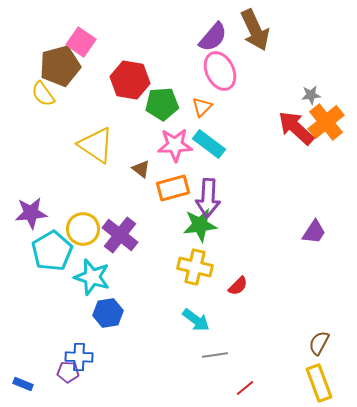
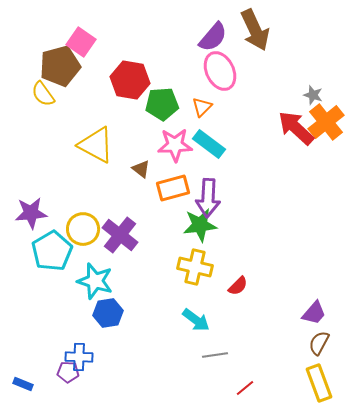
gray star: moved 2 px right; rotated 24 degrees clockwise
yellow triangle: rotated 6 degrees counterclockwise
purple trapezoid: moved 81 px down; rotated 8 degrees clockwise
cyan star: moved 3 px right, 4 px down
